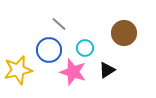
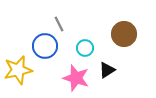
gray line: rotated 21 degrees clockwise
brown circle: moved 1 px down
blue circle: moved 4 px left, 4 px up
pink star: moved 3 px right, 6 px down
